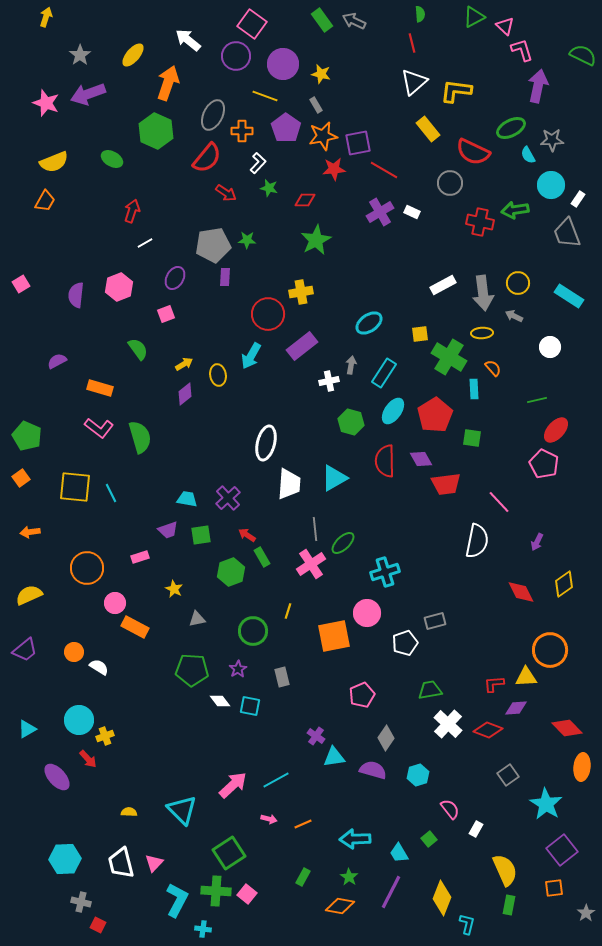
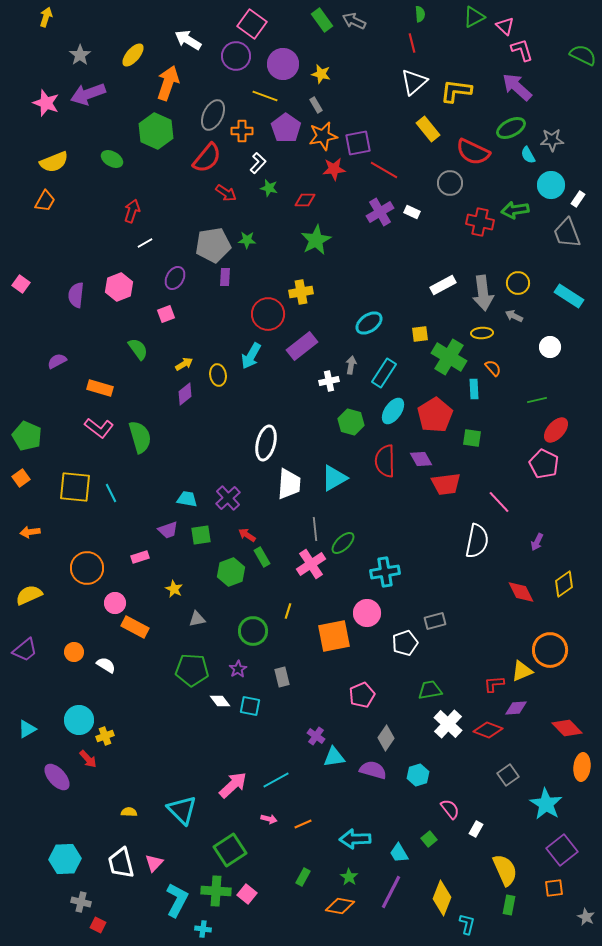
white arrow at (188, 40): rotated 8 degrees counterclockwise
purple arrow at (538, 86): moved 21 px left, 1 px down; rotated 60 degrees counterclockwise
pink square at (21, 284): rotated 24 degrees counterclockwise
cyan cross at (385, 572): rotated 8 degrees clockwise
white semicircle at (99, 667): moved 7 px right, 2 px up
yellow triangle at (526, 677): moved 4 px left, 6 px up; rotated 20 degrees counterclockwise
green square at (229, 853): moved 1 px right, 3 px up
gray star at (586, 913): moved 4 px down; rotated 12 degrees counterclockwise
